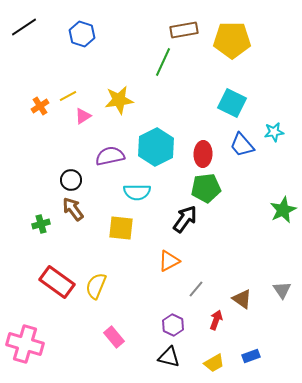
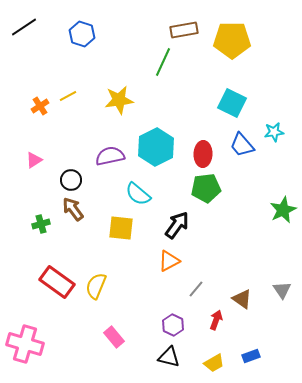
pink triangle: moved 49 px left, 44 px down
cyan semicircle: moved 1 px right, 2 px down; rotated 40 degrees clockwise
black arrow: moved 8 px left, 6 px down
